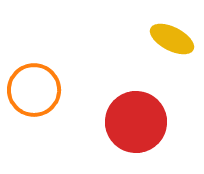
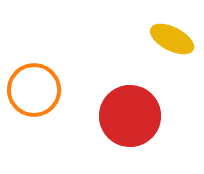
red circle: moved 6 px left, 6 px up
